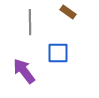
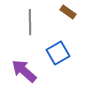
blue square: rotated 30 degrees counterclockwise
purple arrow: rotated 12 degrees counterclockwise
